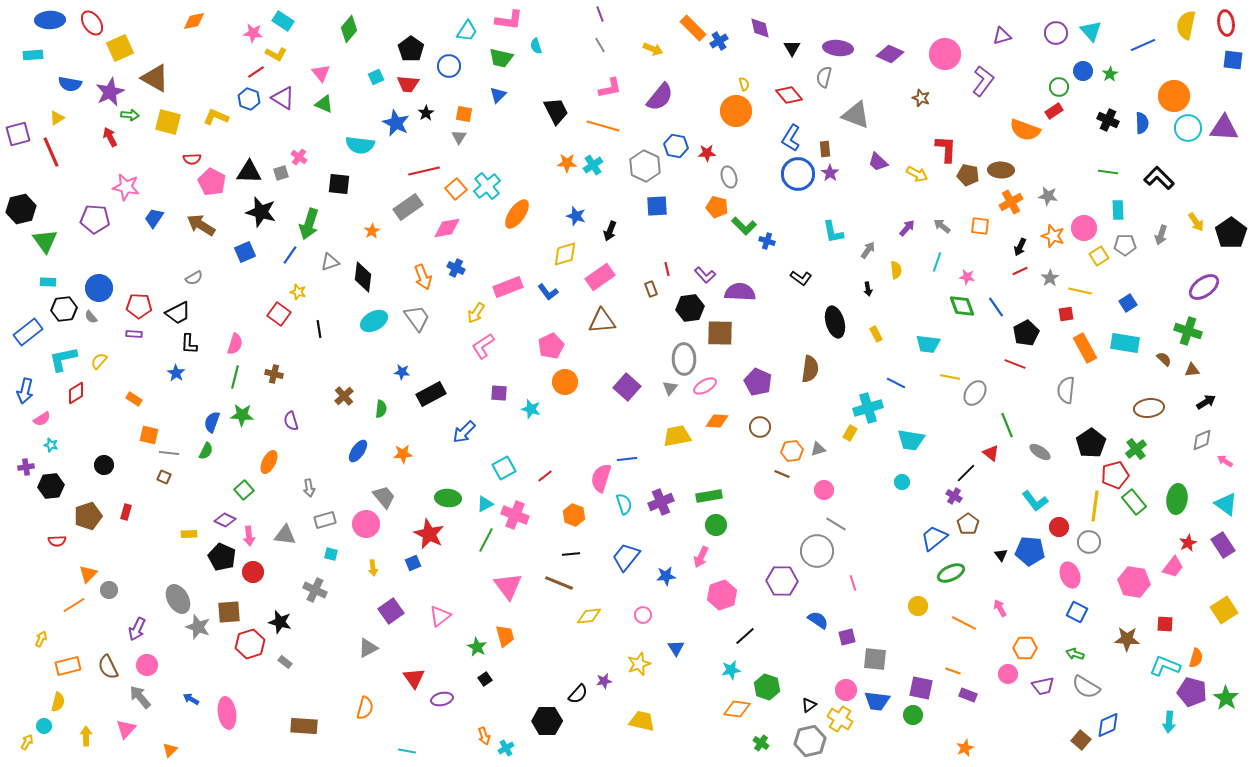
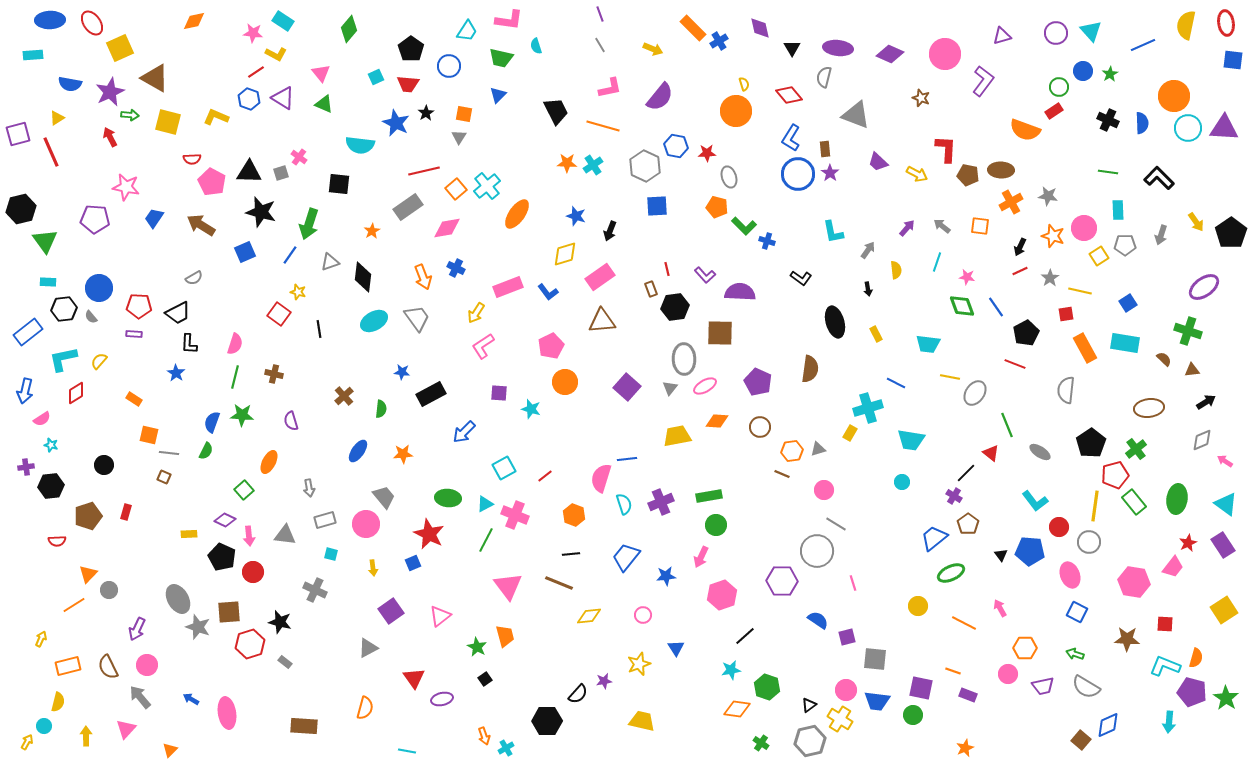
black hexagon at (690, 308): moved 15 px left, 1 px up
